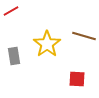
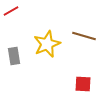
yellow star: rotated 12 degrees clockwise
red square: moved 6 px right, 5 px down
